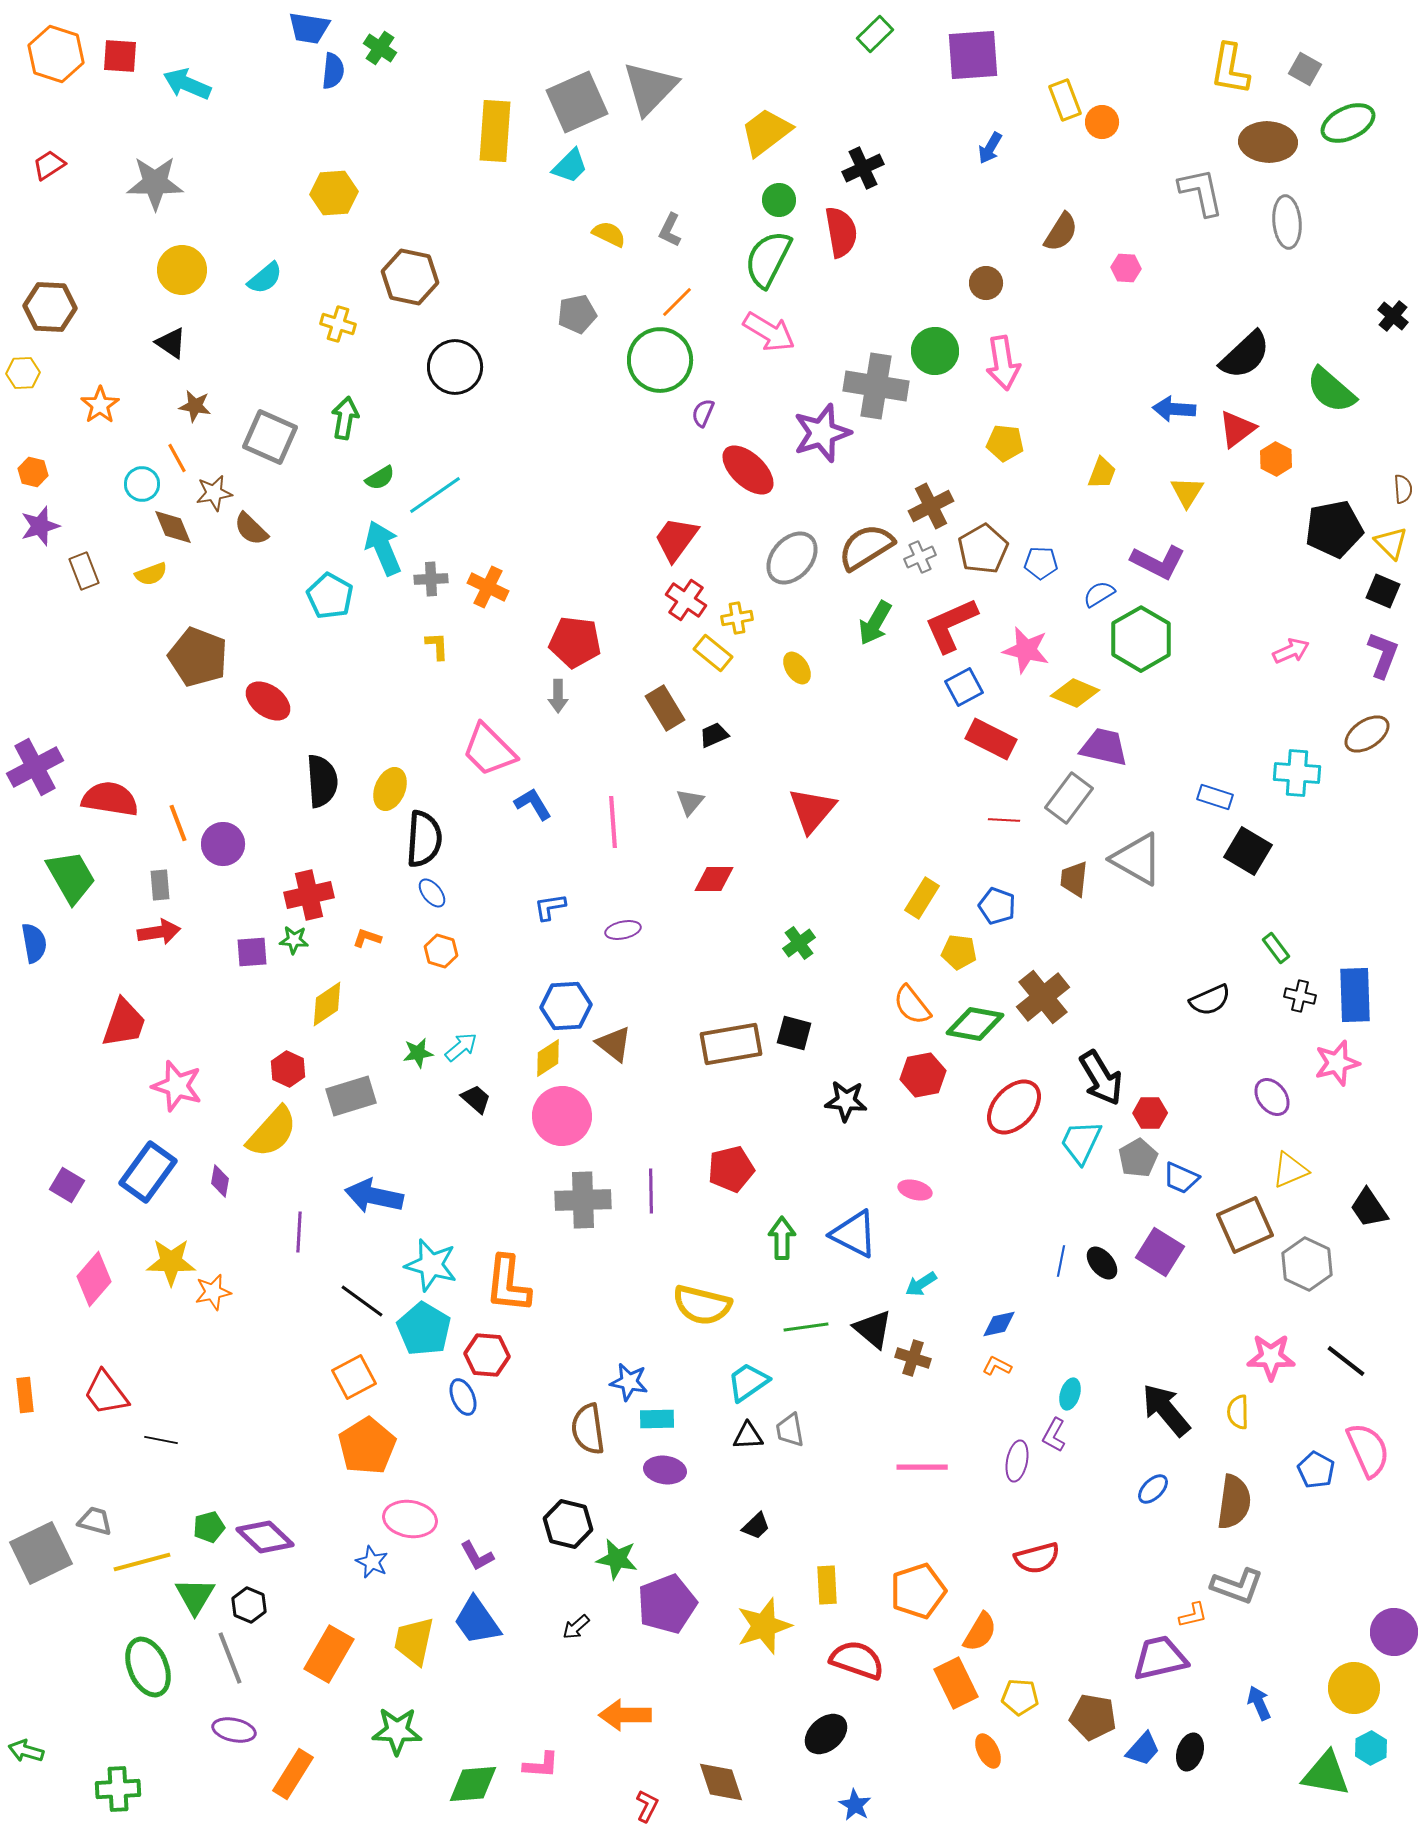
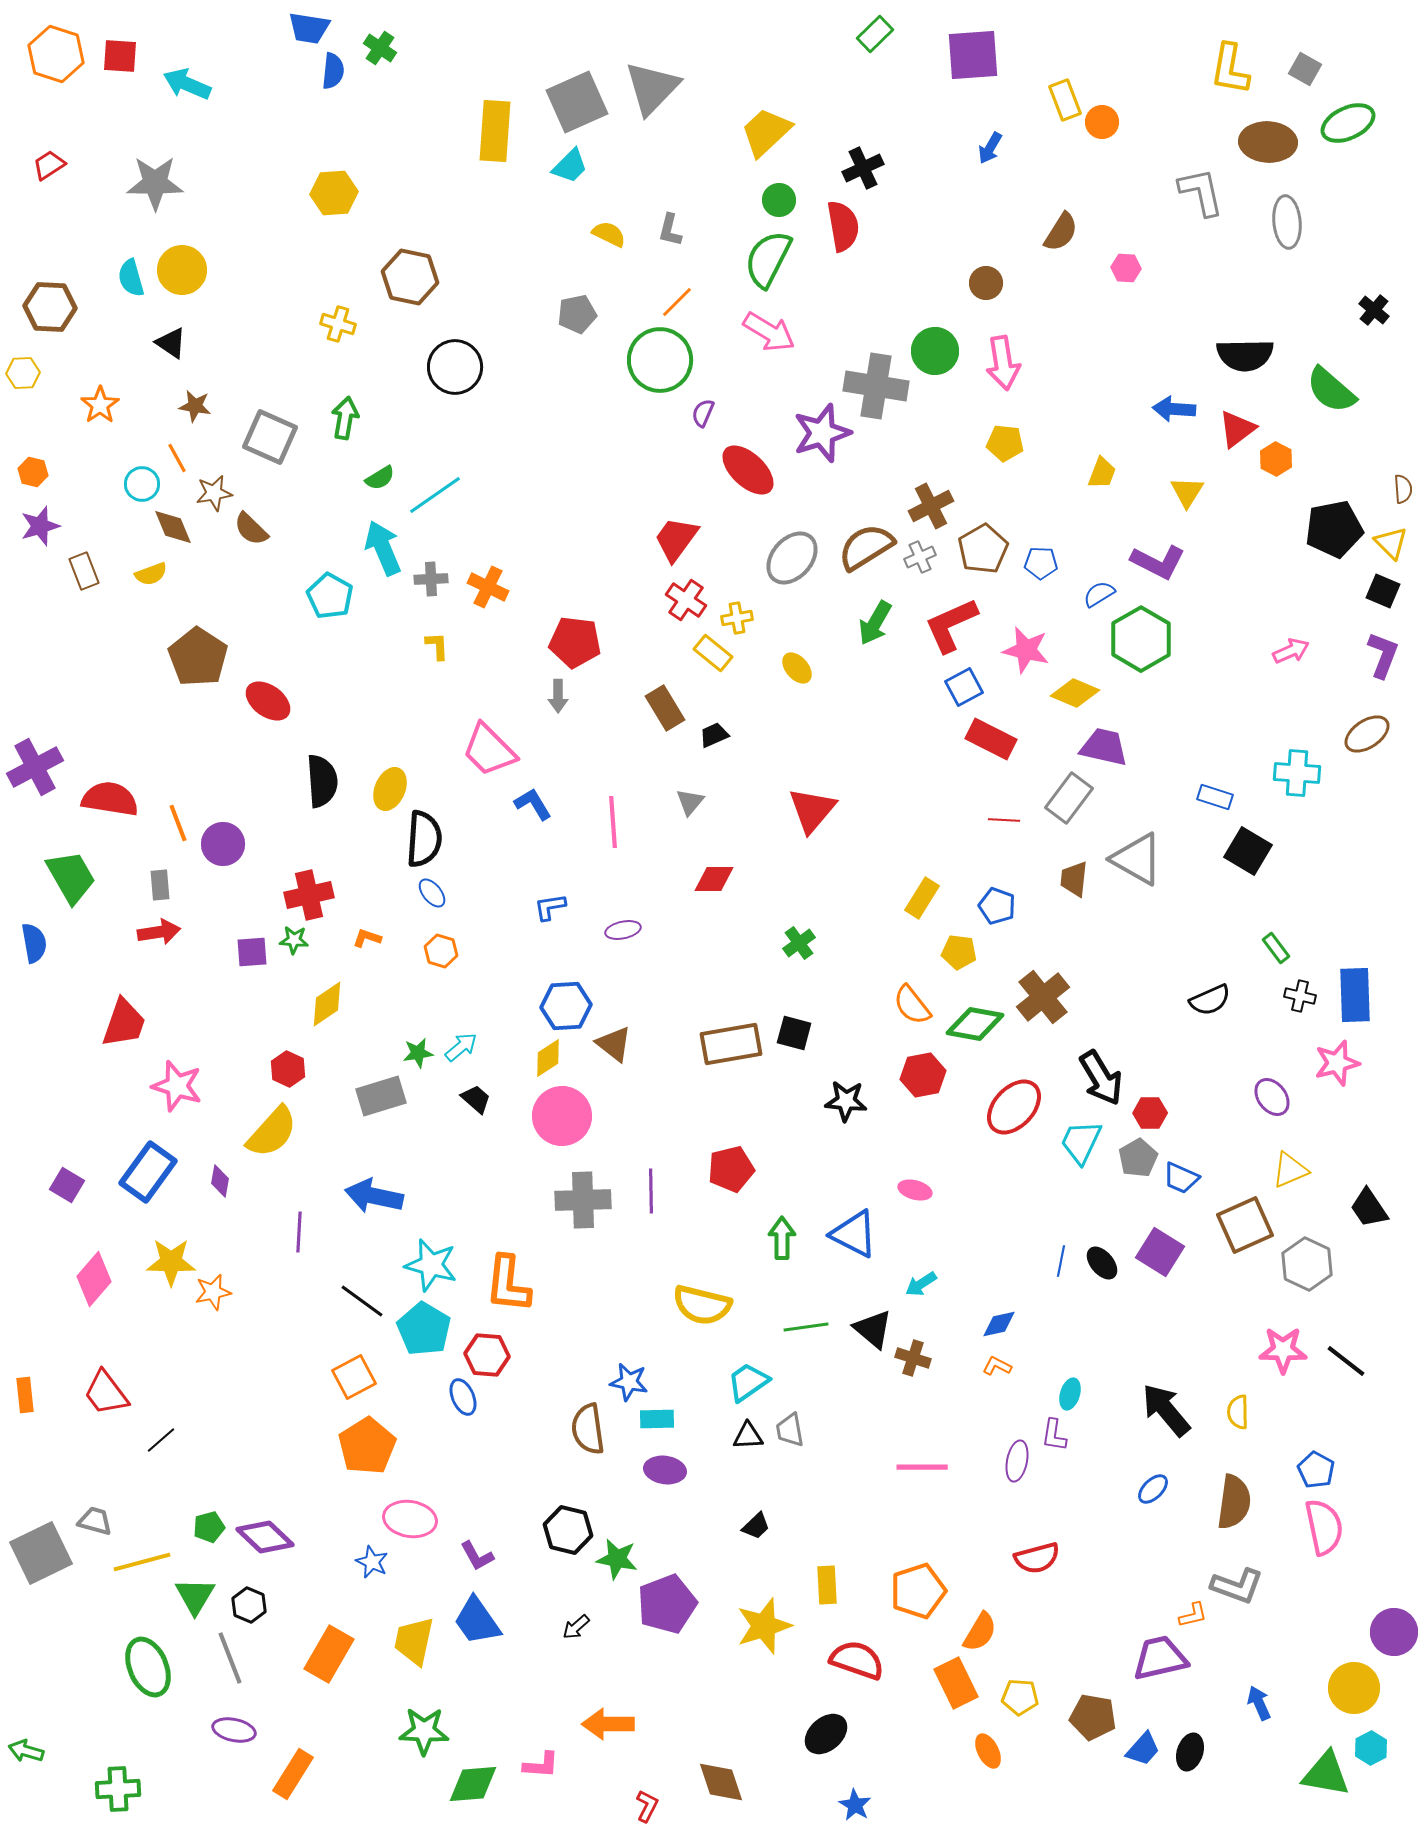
gray triangle at (650, 88): moved 2 px right
yellow trapezoid at (766, 132): rotated 6 degrees counterclockwise
gray L-shape at (670, 230): rotated 12 degrees counterclockwise
red semicircle at (841, 232): moved 2 px right, 6 px up
cyan semicircle at (265, 278): moved 134 px left; rotated 114 degrees clockwise
black cross at (1393, 316): moved 19 px left, 6 px up
black semicircle at (1245, 355): rotated 42 degrees clockwise
brown pentagon at (198, 657): rotated 12 degrees clockwise
yellow ellipse at (797, 668): rotated 8 degrees counterclockwise
gray rectangle at (351, 1096): moved 30 px right
pink star at (1271, 1357): moved 12 px right, 7 px up
purple L-shape at (1054, 1435): rotated 20 degrees counterclockwise
black line at (161, 1440): rotated 52 degrees counterclockwise
pink semicircle at (1368, 1450): moved 44 px left, 77 px down; rotated 12 degrees clockwise
black hexagon at (568, 1524): moved 6 px down
orange arrow at (625, 1715): moved 17 px left, 9 px down
green star at (397, 1731): moved 27 px right
